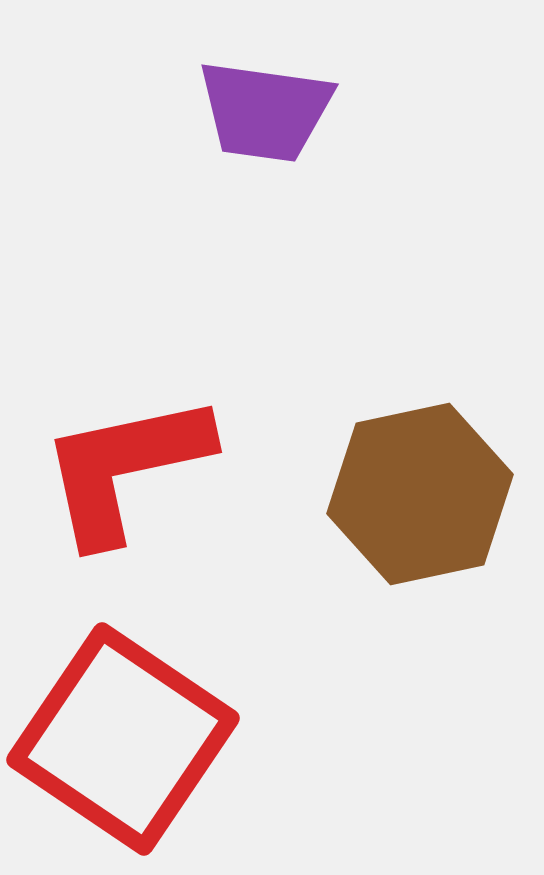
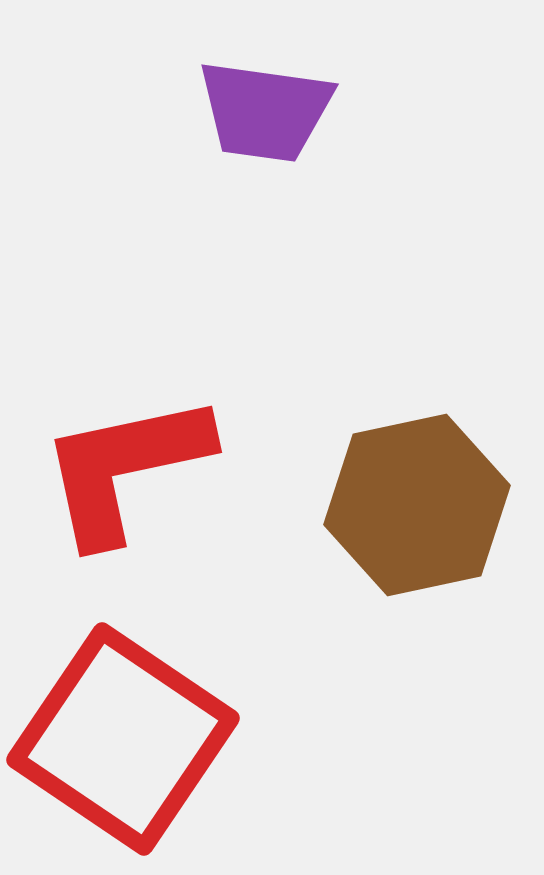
brown hexagon: moved 3 px left, 11 px down
